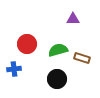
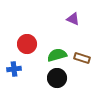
purple triangle: rotated 24 degrees clockwise
green semicircle: moved 1 px left, 5 px down
black circle: moved 1 px up
